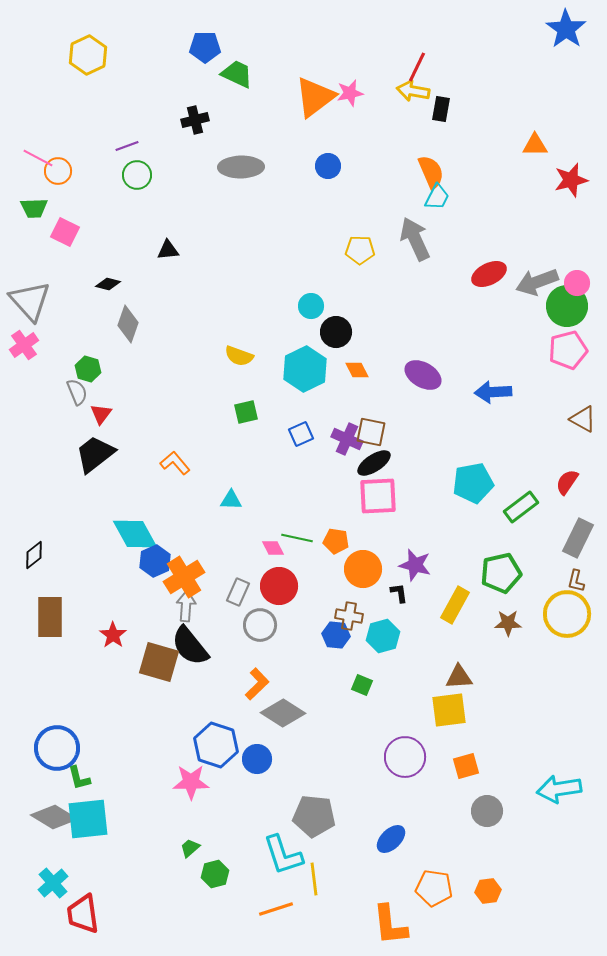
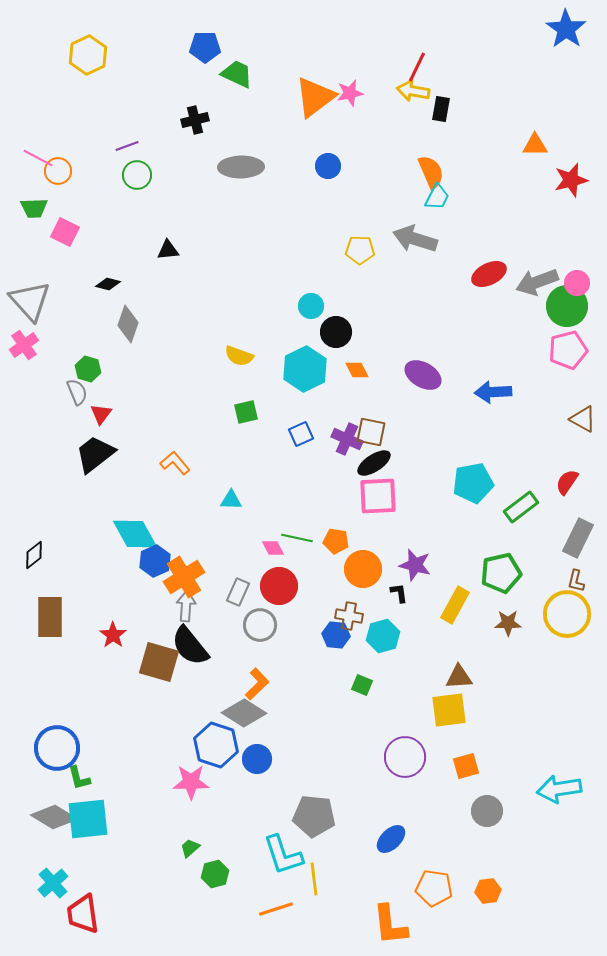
gray arrow at (415, 239): rotated 48 degrees counterclockwise
gray diamond at (283, 713): moved 39 px left
